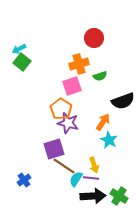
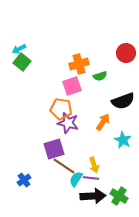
red circle: moved 32 px right, 15 px down
orange pentagon: rotated 25 degrees counterclockwise
cyan star: moved 14 px right
